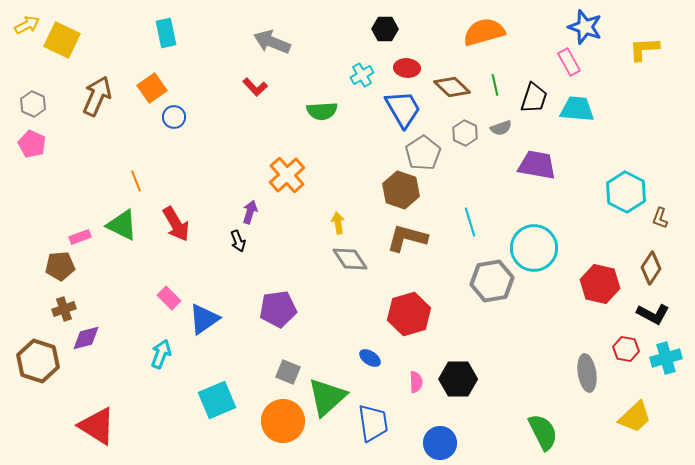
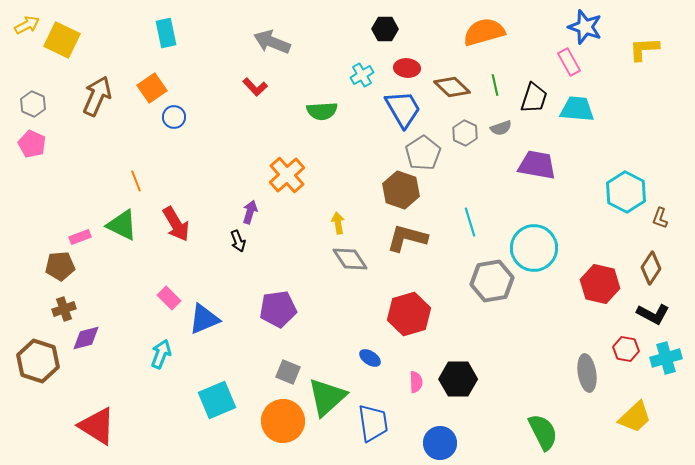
blue triangle at (204, 319): rotated 12 degrees clockwise
